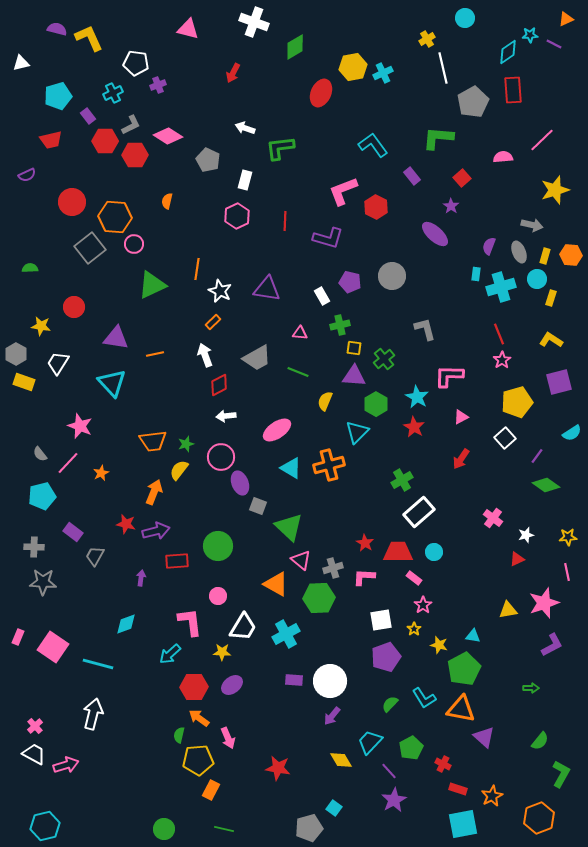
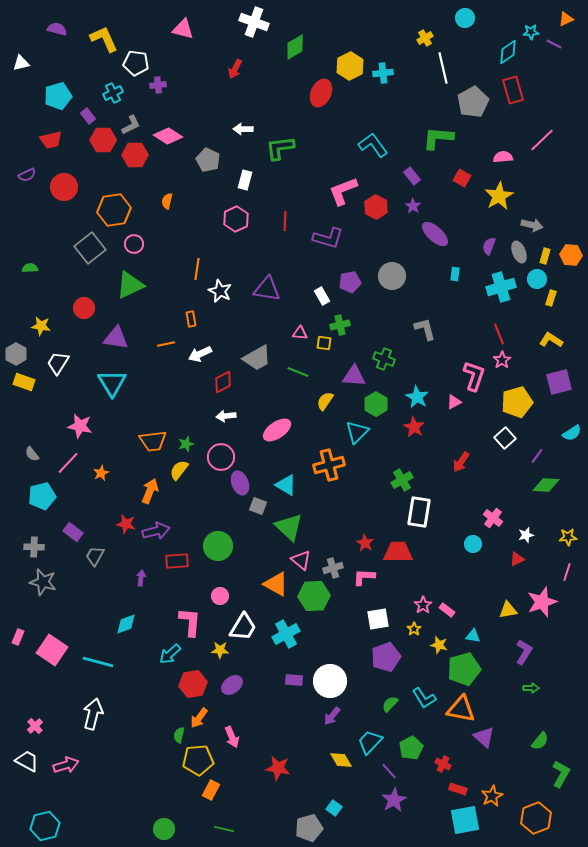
pink triangle at (188, 29): moved 5 px left
cyan star at (530, 35): moved 1 px right, 3 px up
yellow L-shape at (89, 38): moved 15 px right, 1 px down
yellow cross at (427, 39): moved 2 px left, 1 px up
yellow hexagon at (353, 67): moved 3 px left, 1 px up; rotated 16 degrees counterclockwise
red arrow at (233, 73): moved 2 px right, 4 px up
cyan cross at (383, 73): rotated 18 degrees clockwise
purple cross at (158, 85): rotated 14 degrees clockwise
red rectangle at (513, 90): rotated 12 degrees counterclockwise
white arrow at (245, 128): moved 2 px left, 1 px down; rotated 18 degrees counterclockwise
red hexagon at (105, 141): moved 2 px left, 1 px up
red square at (462, 178): rotated 18 degrees counterclockwise
yellow star at (555, 190): moved 56 px left, 6 px down; rotated 12 degrees counterclockwise
red circle at (72, 202): moved 8 px left, 15 px up
purple star at (451, 206): moved 38 px left
pink hexagon at (237, 216): moved 1 px left, 3 px down
orange hexagon at (115, 217): moved 1 px left, 7 px up; rotated 12 degrees counterclockwise
cyan rectangle at (476, 274): moved 21 px left
purple pentagon at (350, 282): rotated 25 degrees counterclockwise
green triangle at (152, 285): moved 22 px left
red circle at (74, 307): moved 10 px right, 1 px down
orange rectangle at (213, 322): moved 22 px left, 3 px up; rotated 56 degrees counterclockwise
yellow square at (354, 348): moved 30 px left, 5 px up
orange line at (155, 354): moved 11 px right, 10 px up
white arrow at (205, 355): moved 5 px left, 1 px up; rotated 95 degrees counterclockwise
green cross at (384, 359): rotated 30 degrees counterclockwise
pink L-shape at (449, 376): moved 25 px right; rotated 108 degrees clockwise
cyan triangle at (112, 383): rotated 12 degrees clockwise
red diamond at (219, 385): moved 4 px right, 3 px up
yellow semicircle at (325, 401): rotated 12 degrees clockwise
pink triangle at (461, 417): moved 7 px left, 15 px up
pink star at (80, 426): rotated 10 degrees counterclockwise
gray semicircle at (40, 454): moved 8 px left
red arrow at (461, 459): moved 3 px down
cyan triangle at (291, 468): moved 5 px left, 17 px down
green diamond at (546, 485): rotated 32 degrees counterclockwise
orange arrow at (154, 492): moved 4 px left, 1 px up
white rectangle at (419, 512): rotated 40 degrees counterclockwise
cyan circle at (434, 552): moved 39 px right, 8 px up
pink line at (567, 572): rotated 30 degrees clockwise
pink rectangle at (414, 578): moved 33 px right, 32 px down
gray star at (43, 582): rotated 12 degrees clockwise
pink circle at (218, 596): moved 2 px right
green hexagon at (319, 598): moved 5 px left, 2 px up
pink star at (544, 603): moved 2 px left, 1 px up
white square at (381, 620): moved 3 px left, 1 px up
pink L-shape at (190, 622): rotated 12 degrees clockwise
purple L-shape at (552, 645): moved 28 px left, 7 px down; rotated 30 degrees counterclockwise
pink square at (53, 647): moved 1 px left, 3 px down
yellow star at (222, 652): moved 2 px left, 2 px up
cyan line at (98, 664): moved 2 px up
green pentagon at (464, 669): rotated 12 degrees clockwise
red hexagon at (194, 687): moved 1 px left, 3 px up; rotated 8 degrees counterclockwise
orange arrow at (199, 718): rotated 90 degrees counterclockwise
pink arrow at (228, 738): moved 4 px right, 1 px up
white trapezoid at (34, 754): moved 7 px left, 7 px down
orange hexagon at (539, 818): moved 3 px left
cyan square at (463, 824): moved 2 px right, 4 px up
